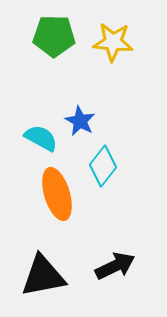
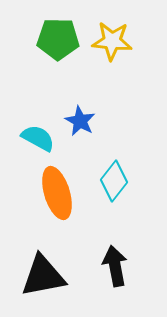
green pentagon: moved 4 px right, 3 px down
yellow star: moved 1 px left, 1 px up
cyan semicircle: moved 3 px left
cyan diamond: moved 11 px right, 15 px down
orange ellipse: moved 1 px up
black arrow: rotated 75 degrees counterclockwise
